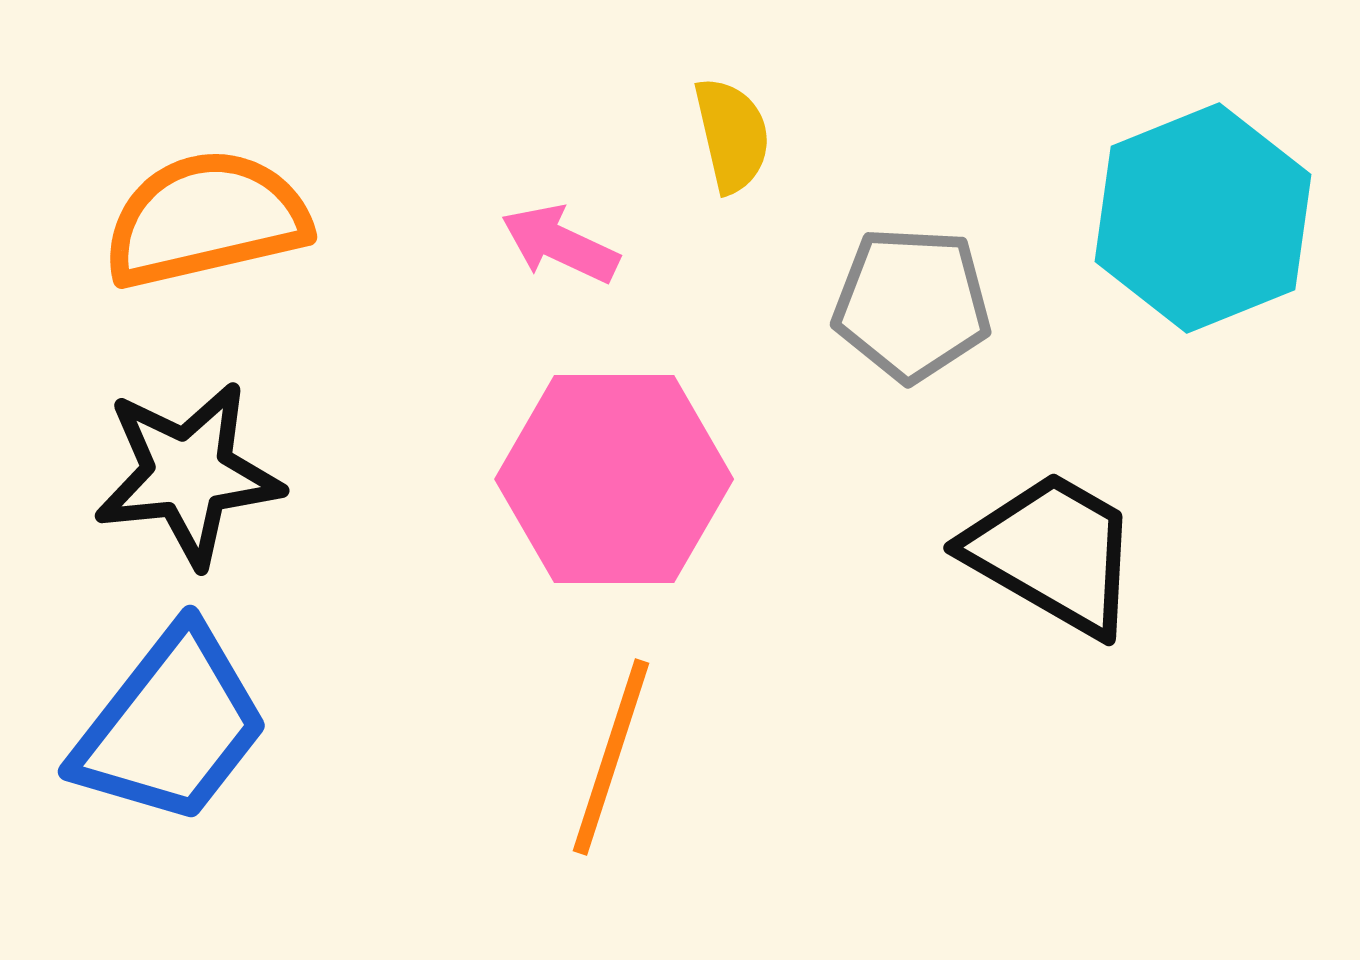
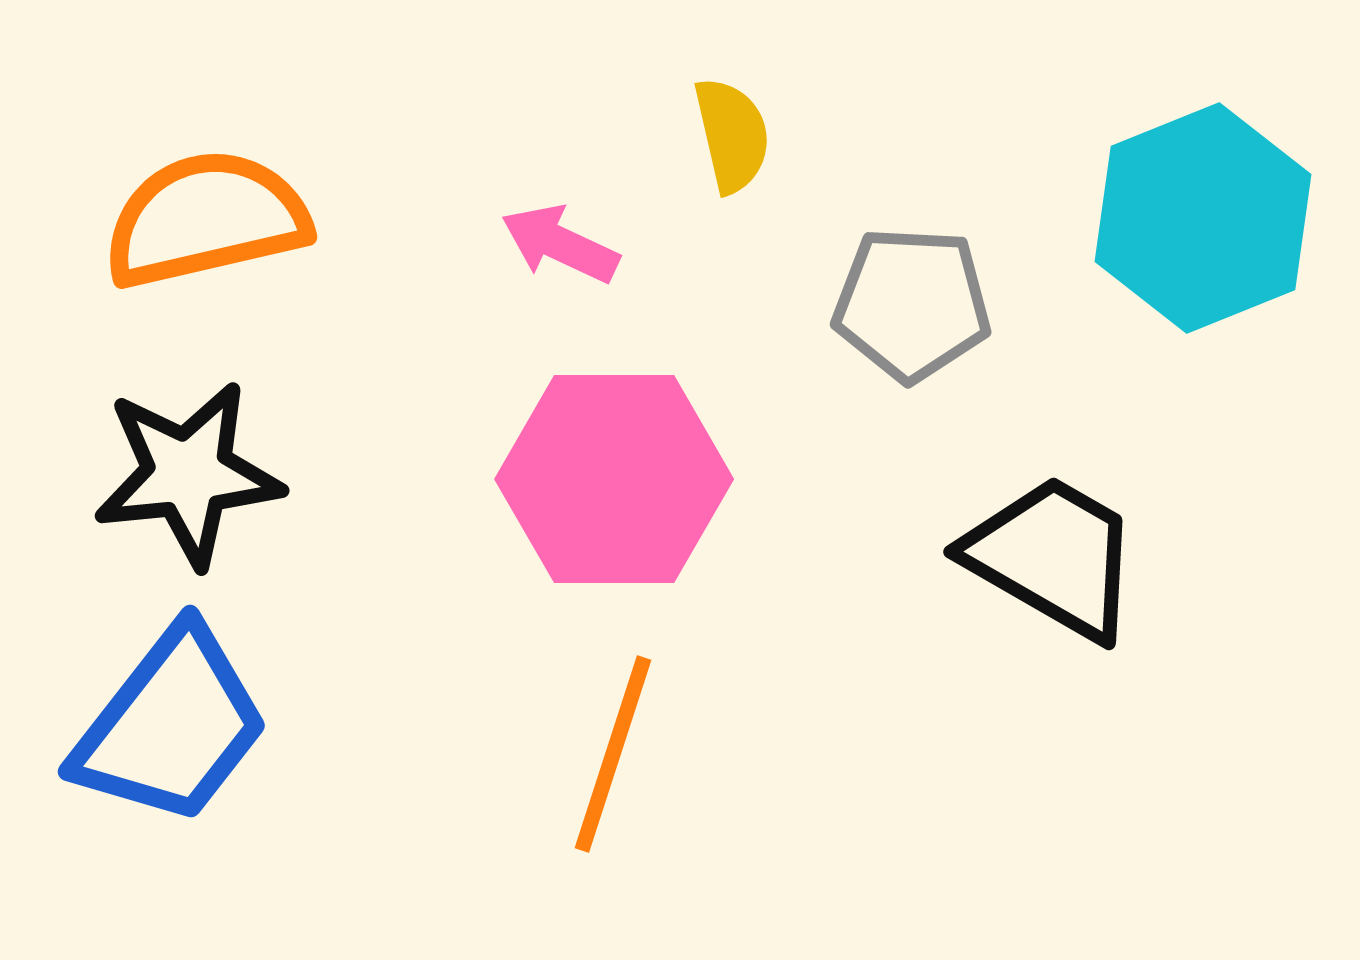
black trapezoid: moved 4 px down
orange line: moved 2 px right, 3 px up
